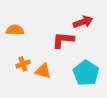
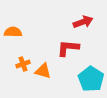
orange semicircle: moved 2 px left, 2 px down
red L-shape: moved 5 px right, 8 px down
cyan pentagon: moved 5 px right, 6 px down
